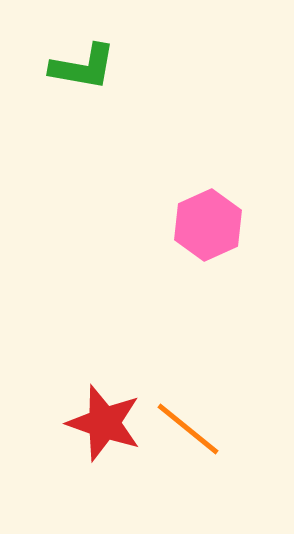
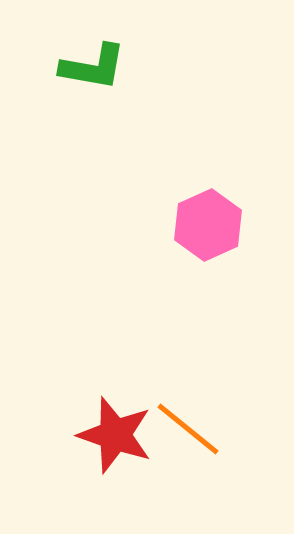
green L-shape: moved 10 px right
red star: moved 11 px right, 12 px down
